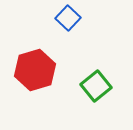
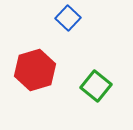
green square: rotated 12 degrees counterclockwise
